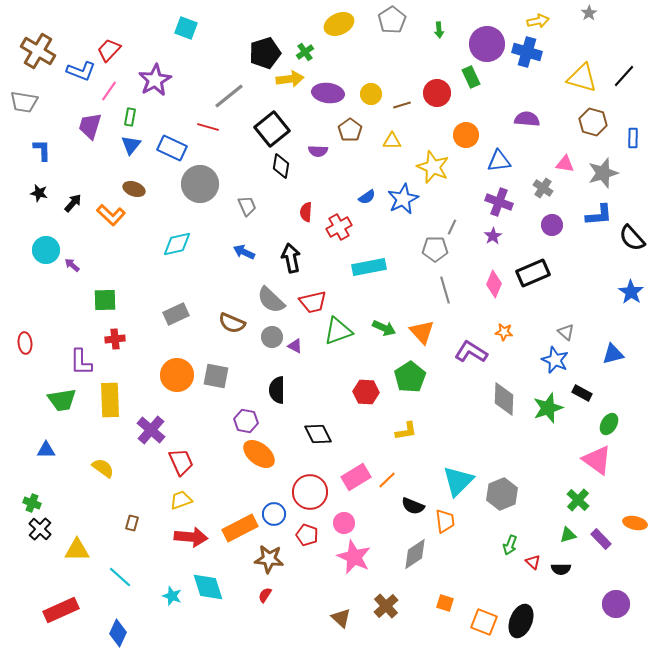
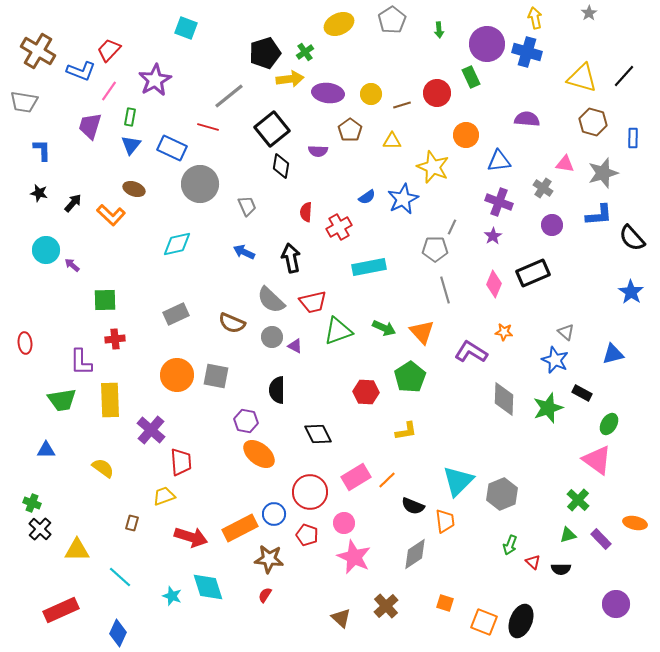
yellow arrow at (538, 21): moved 3 px left, 3 px up; rotated 90 degrees counterclockwise
red trapezoid at (181, 462): rotated 20 degrees clockwise
yellow trapezoid at (181, 500): moved 17 px left, 4 px up
red arrow at (191, 537): rotated 12 degrees clockwise
